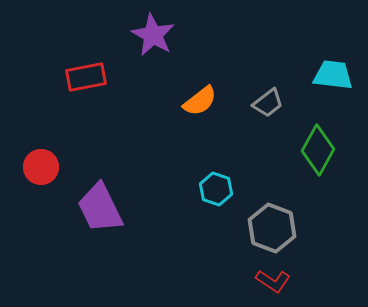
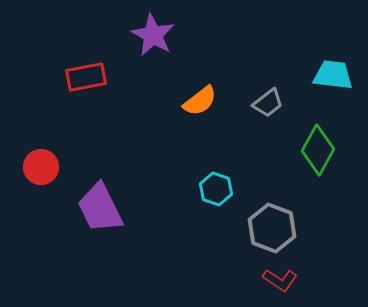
red L-shape: moved 7 px right, 1 px up
